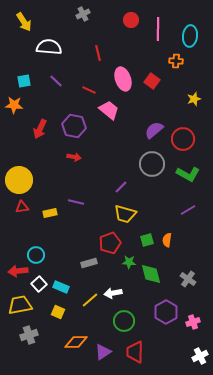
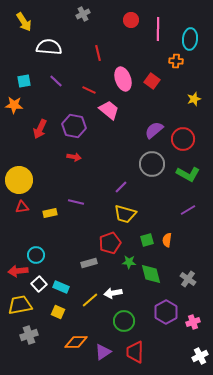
cyan ellipse at (190, 36): moved 3 px down
